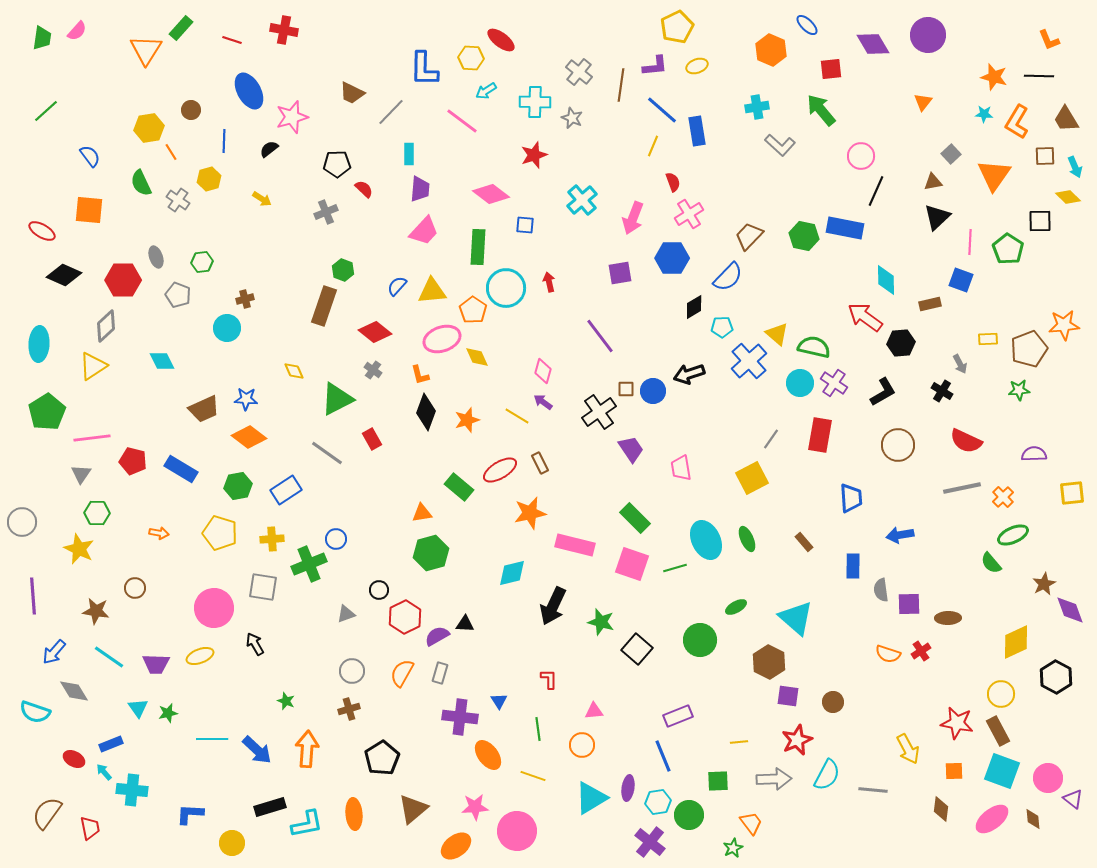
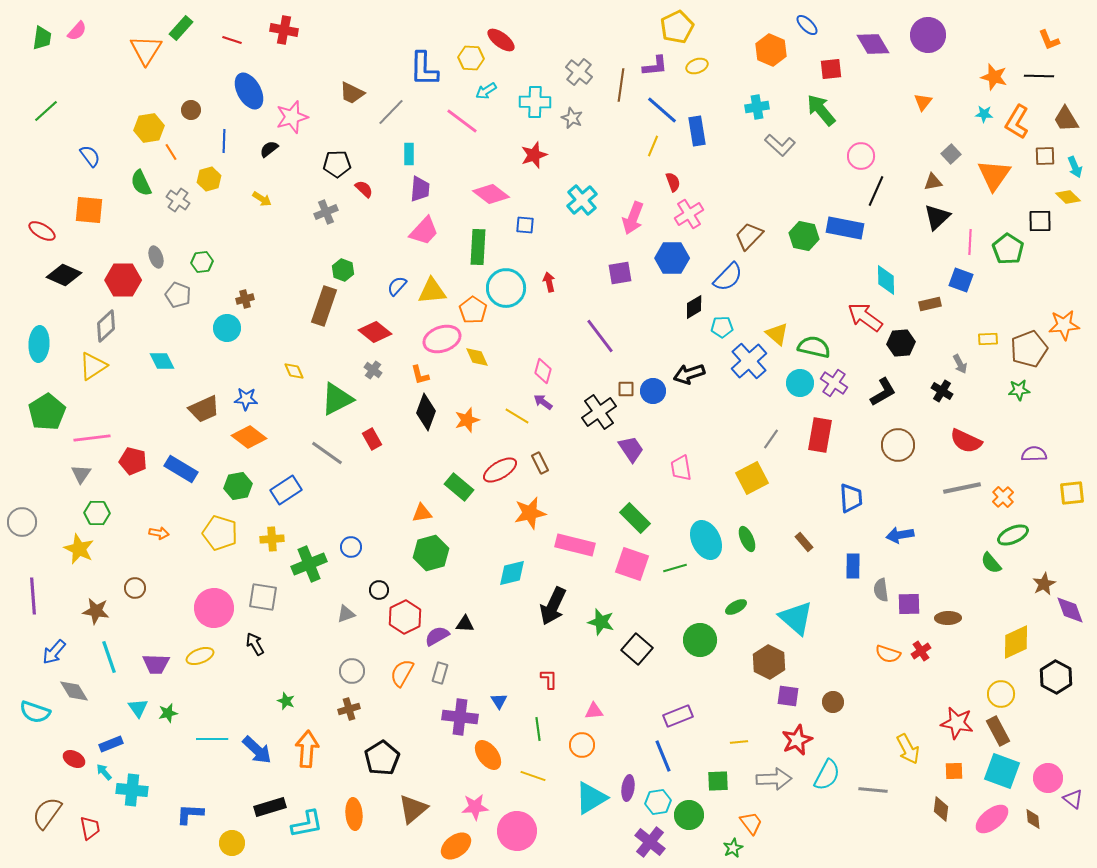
blue circle at (336, 539): moved 15 px right, 8 px down
gray square at (263, 587): moved 10 px down
cyan line at (109, 657): rotated 36 degrees clockwise
